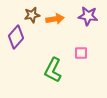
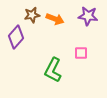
orange arrow: rotated 30 degrees clockwise
